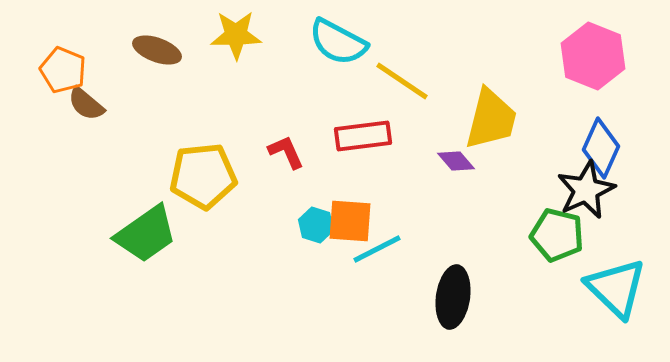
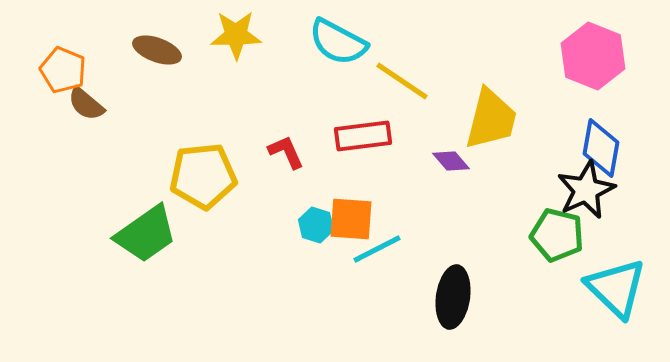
blue diamond: rotated 14 degrees counterclockwise
purple diamond: moved 5 px left
orange square: moved 1 px right, 2 px up
